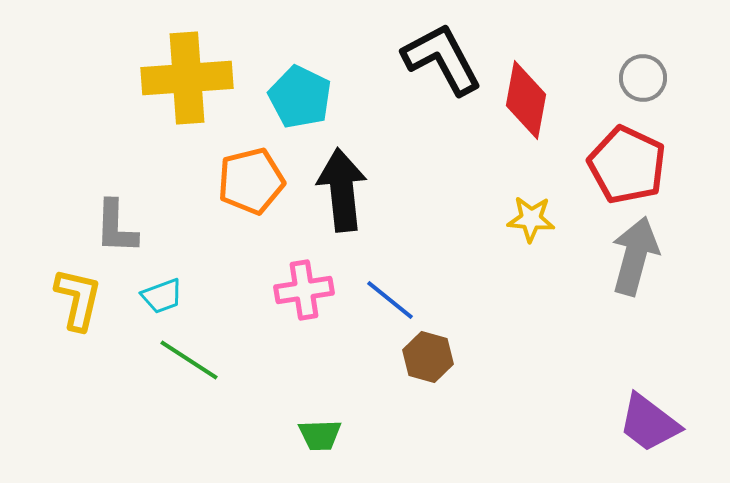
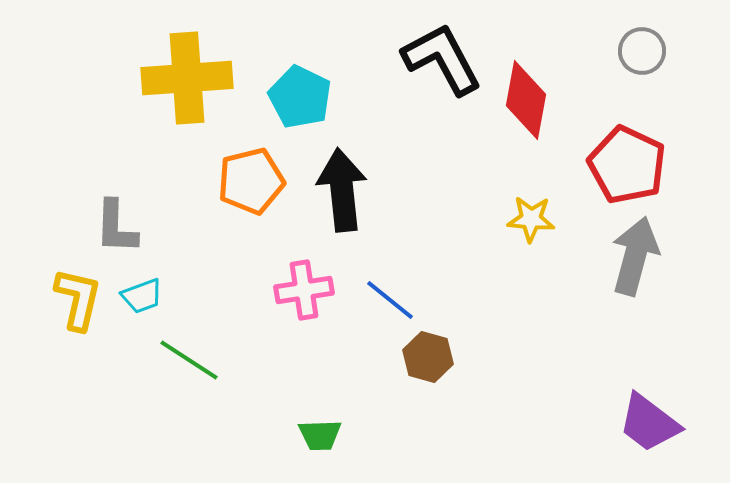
gray circle: moved 1 px left, 27 px up
cyan trapezoid: moved 20 px left
